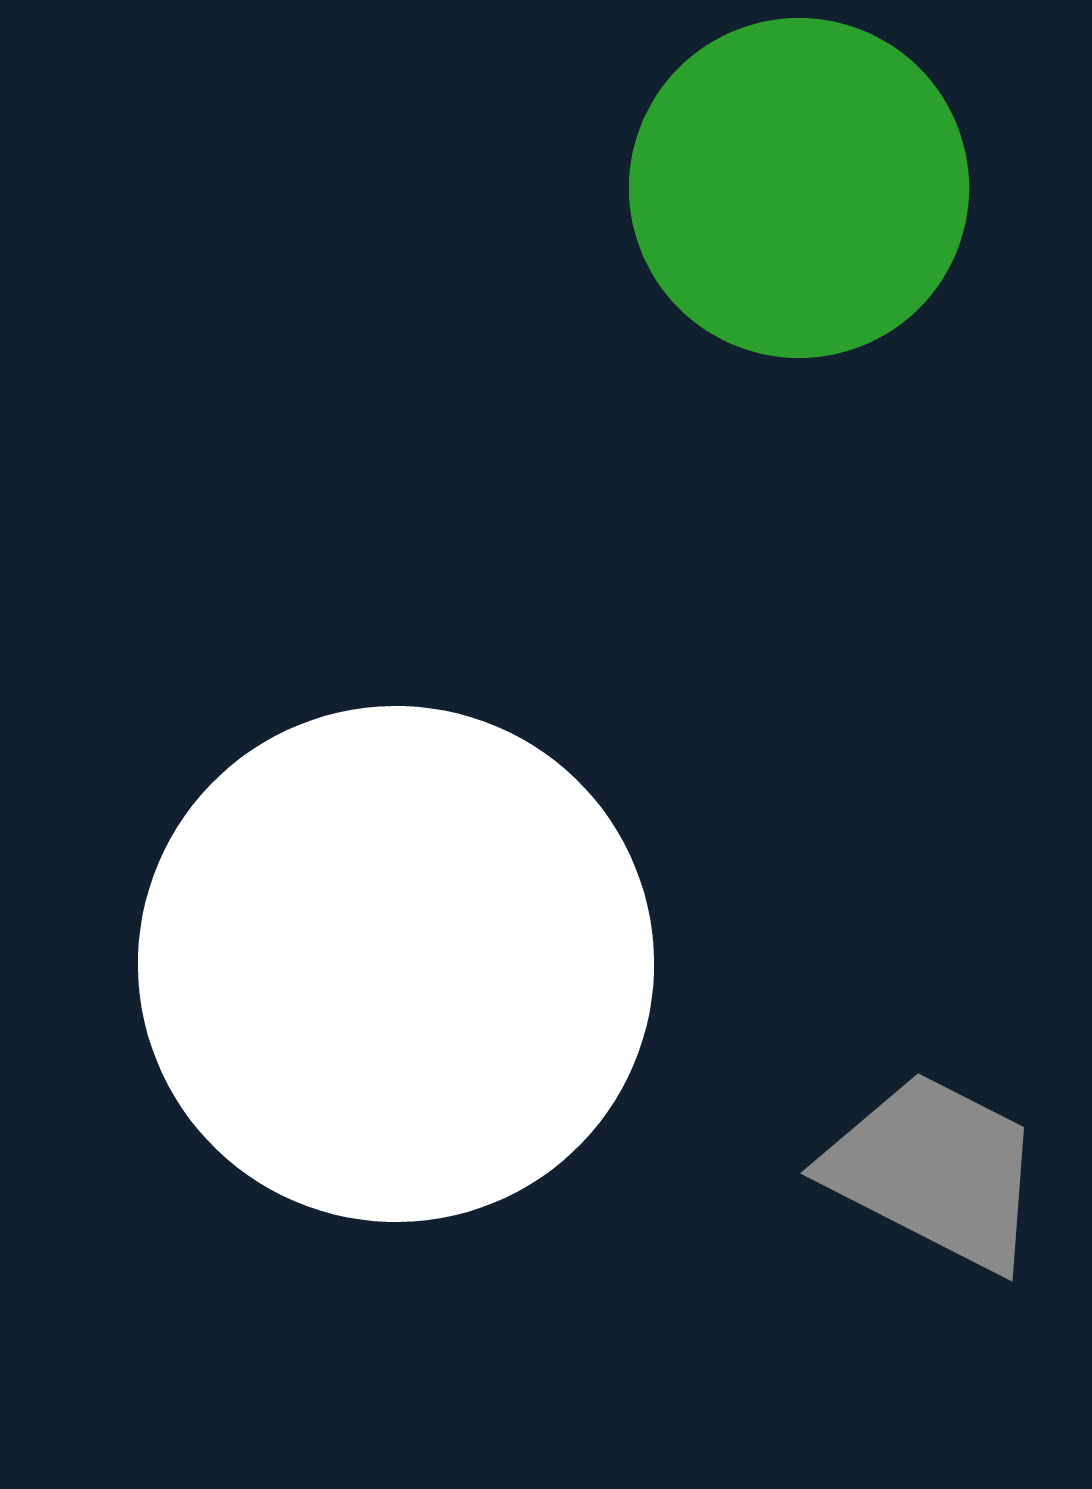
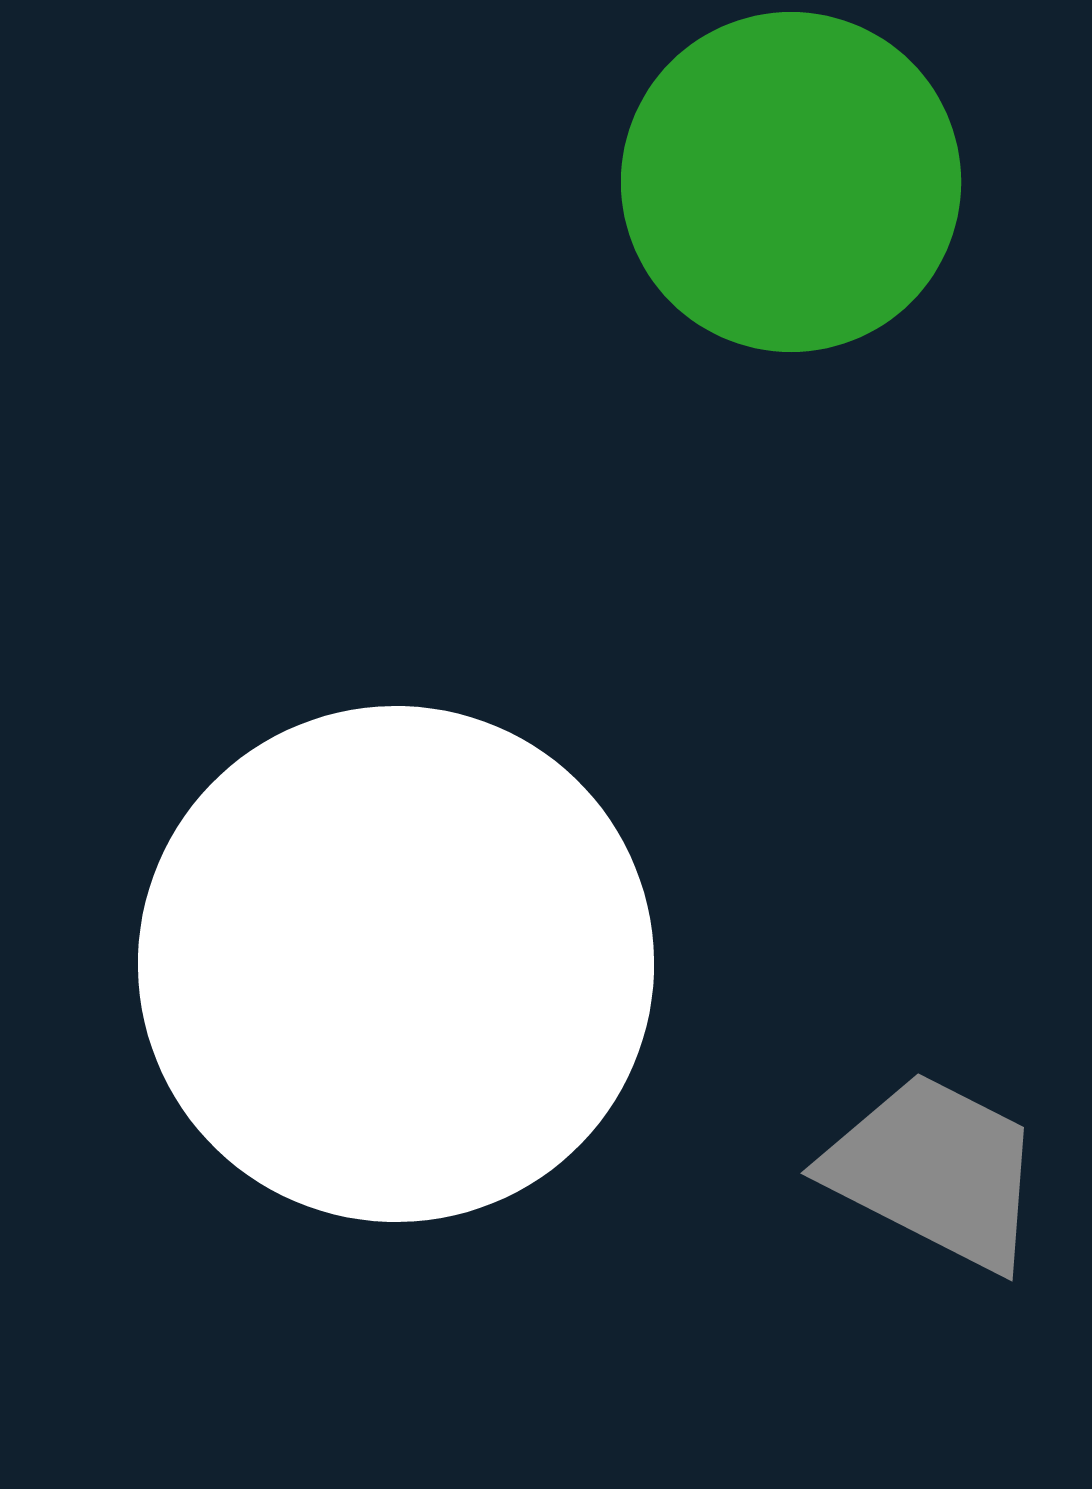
green circle: moved 8 px left, 6 px up
